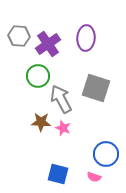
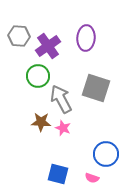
purple cross: moved 2 px down
pink semicircle: moved 2 px left, 1 px down
